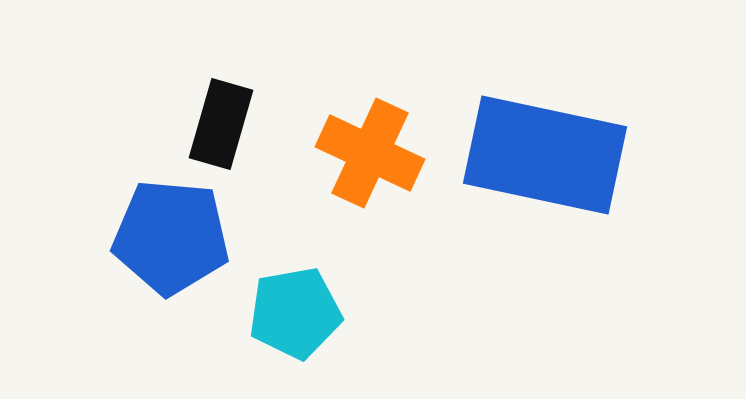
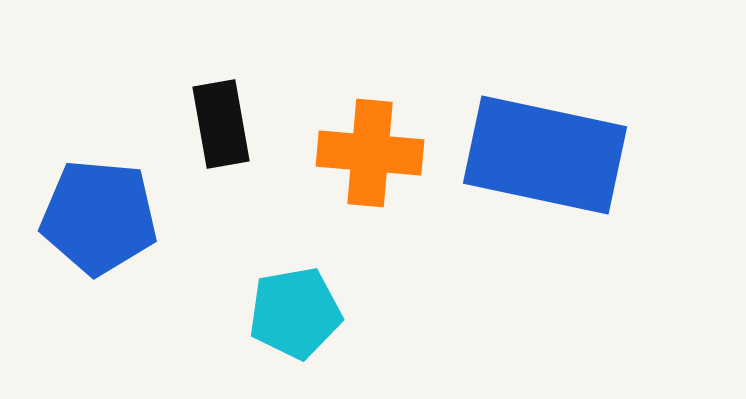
black rectangle: rotated 26 degrees counterclockwise
orange cross: rotated 20 degrees counterclockwise
blue pentagon: moved 72 px left, 20 px up
